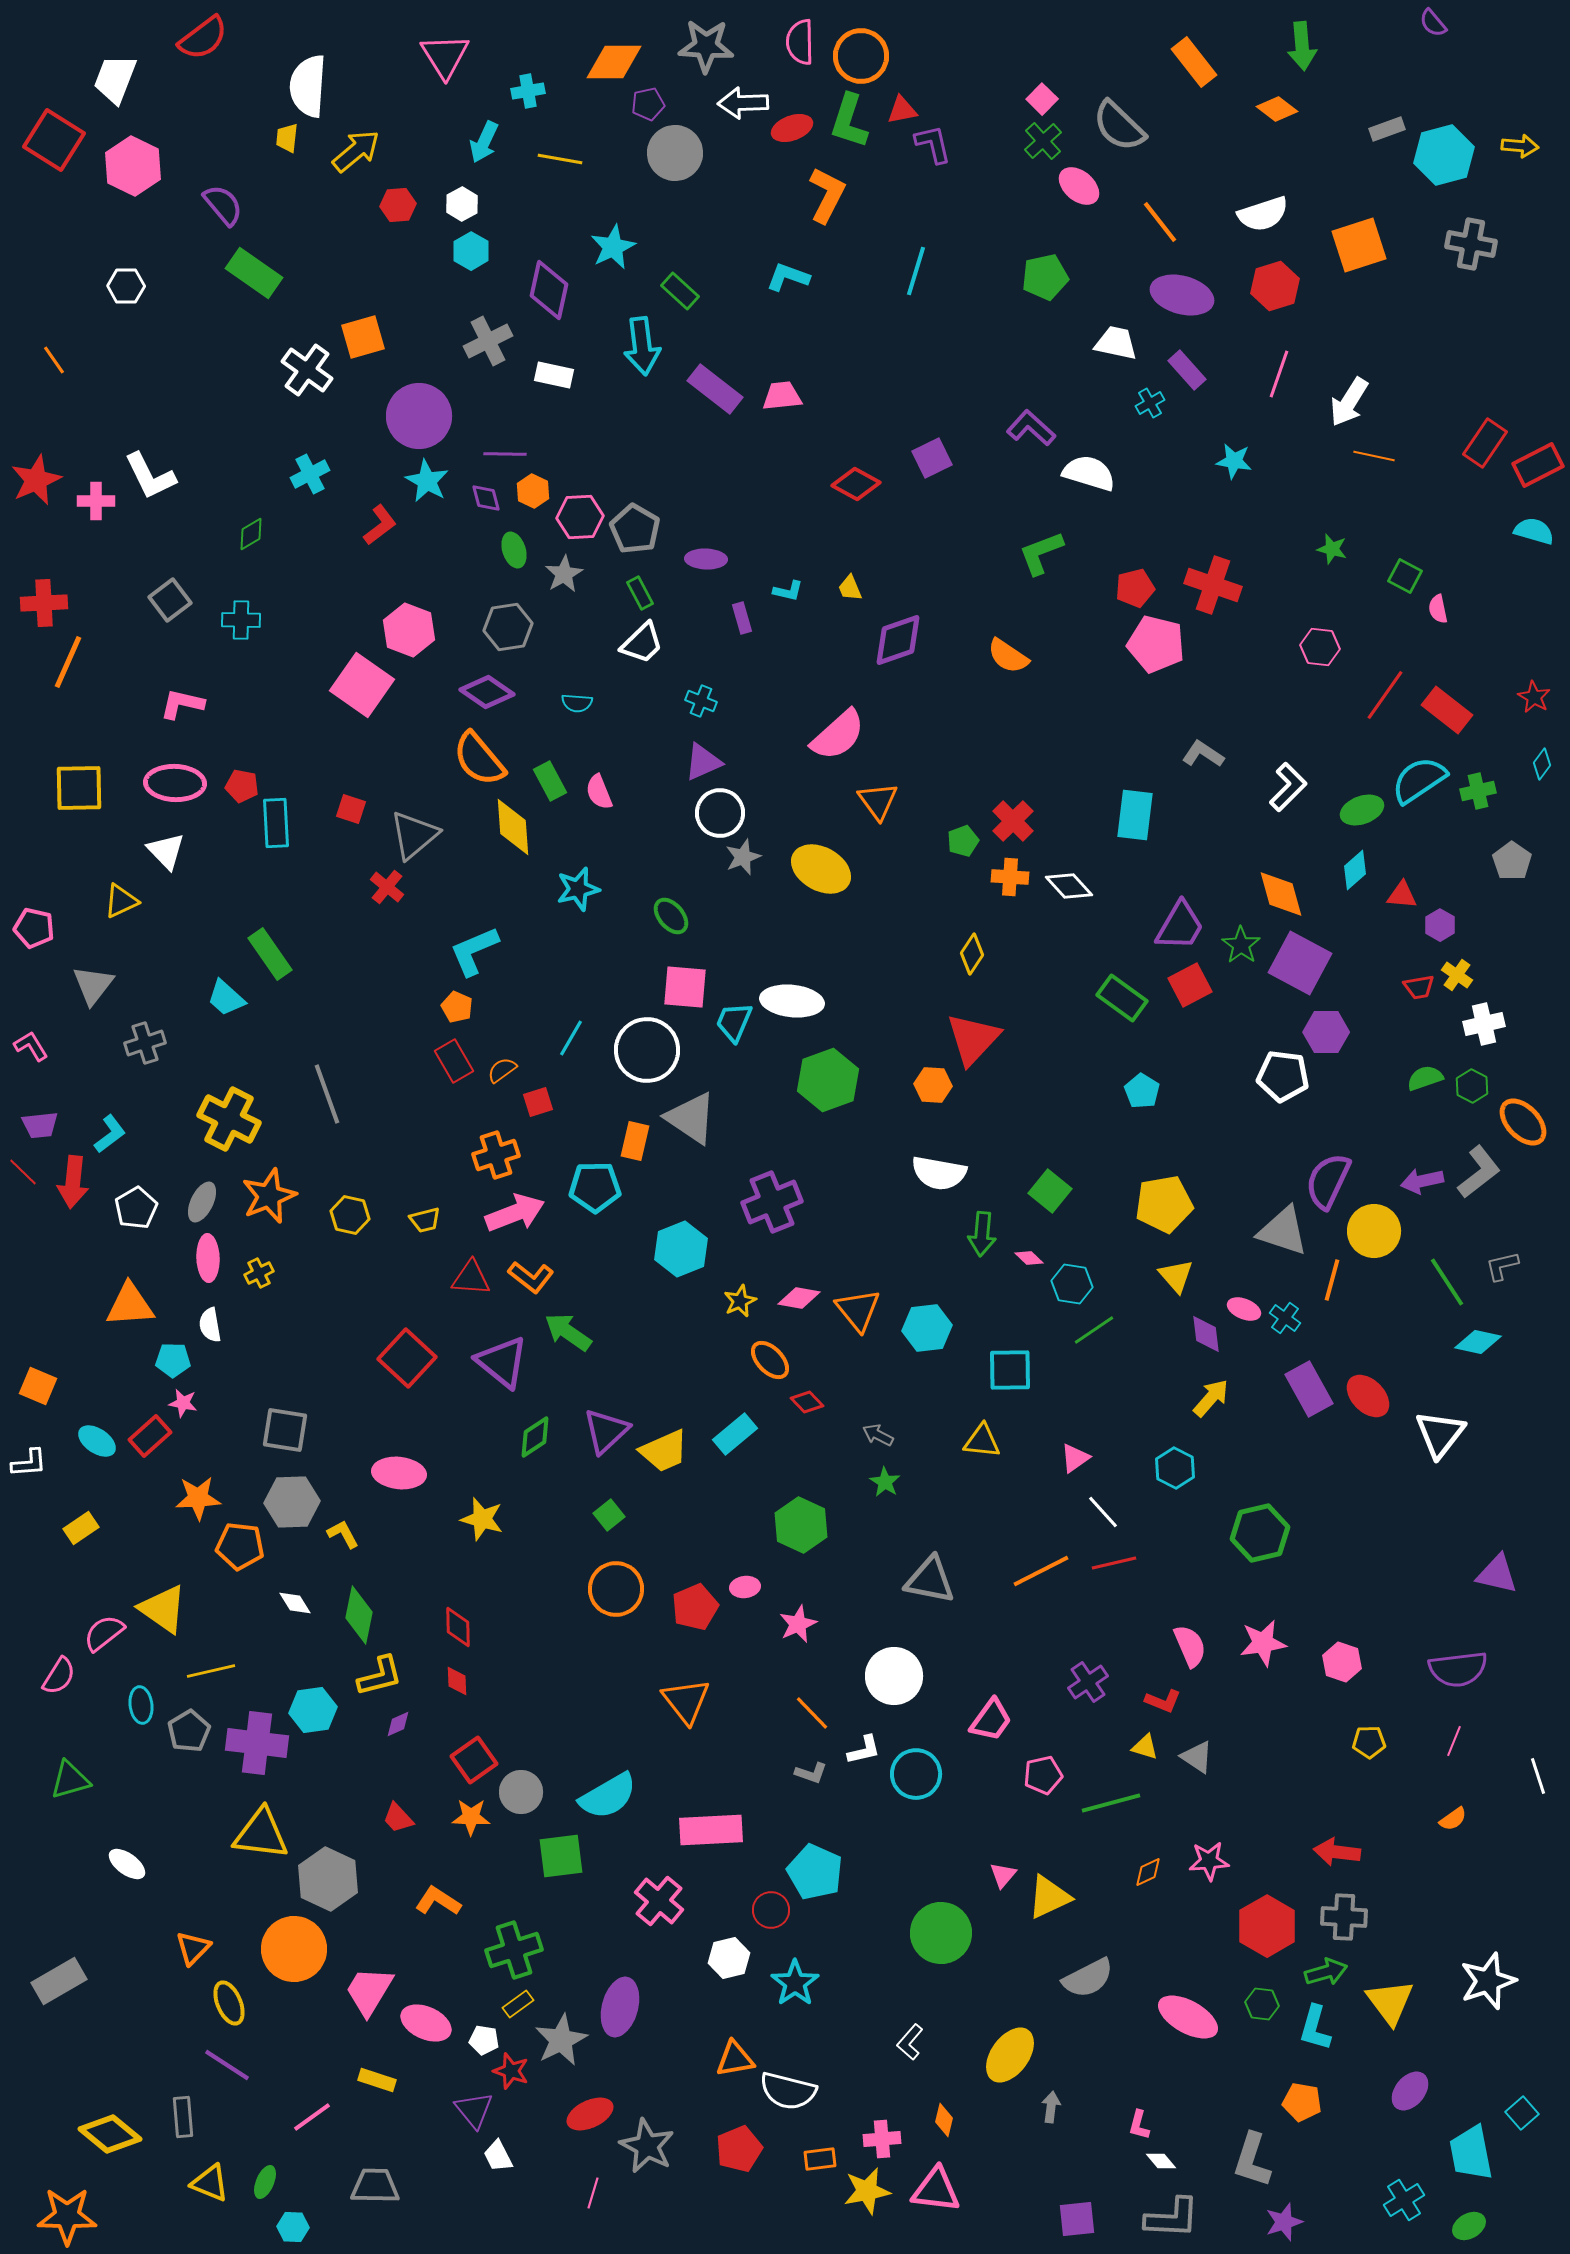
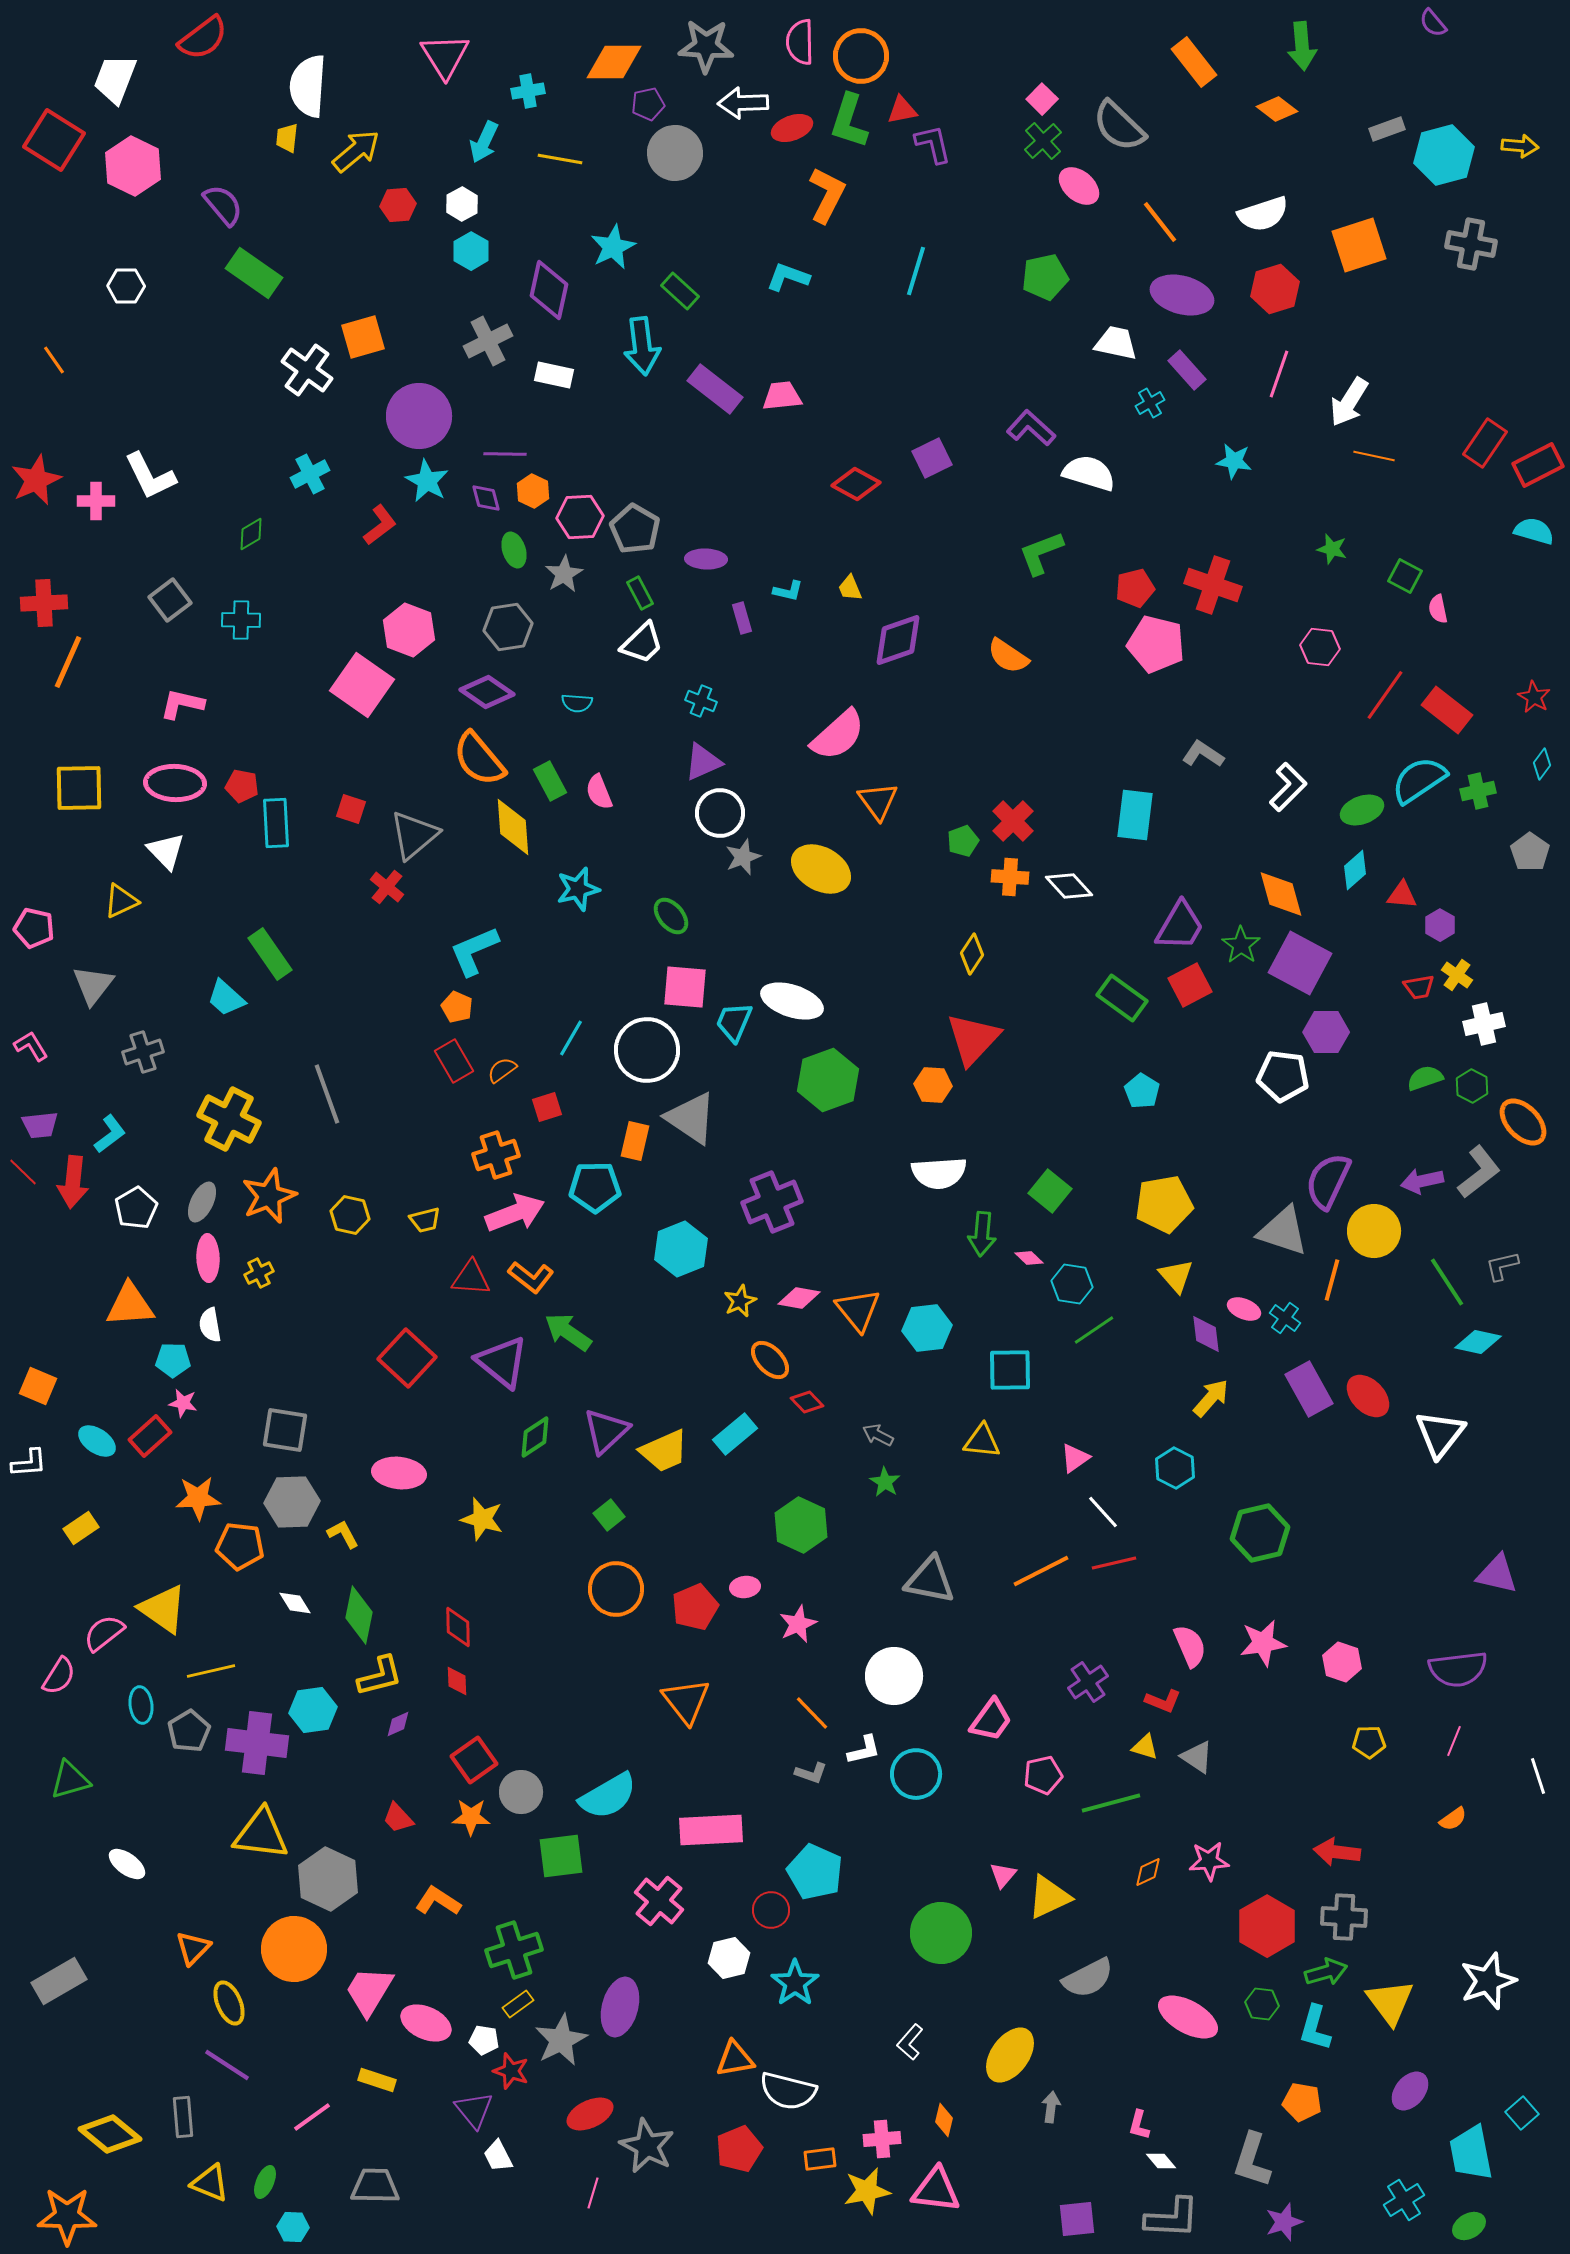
red hexagon at (1275, 286): moved 3 px down
gray pentagon at (1512, 861): moved 18 px right, 9 px up
white ellipse at (792, 1001): rotated 12 degrees clockwise
gray cross at (145, 1043): moved 2 px left, 9 px down
red square at (538, 1102): moved 9 px right, 5 px down
white semicircle at (939, 1173): rotated 14 degrees counterclockwise
